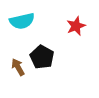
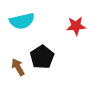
red star: rotated 18 degrees clockwise
black pentagon: rotated 10 degrees clockwise
